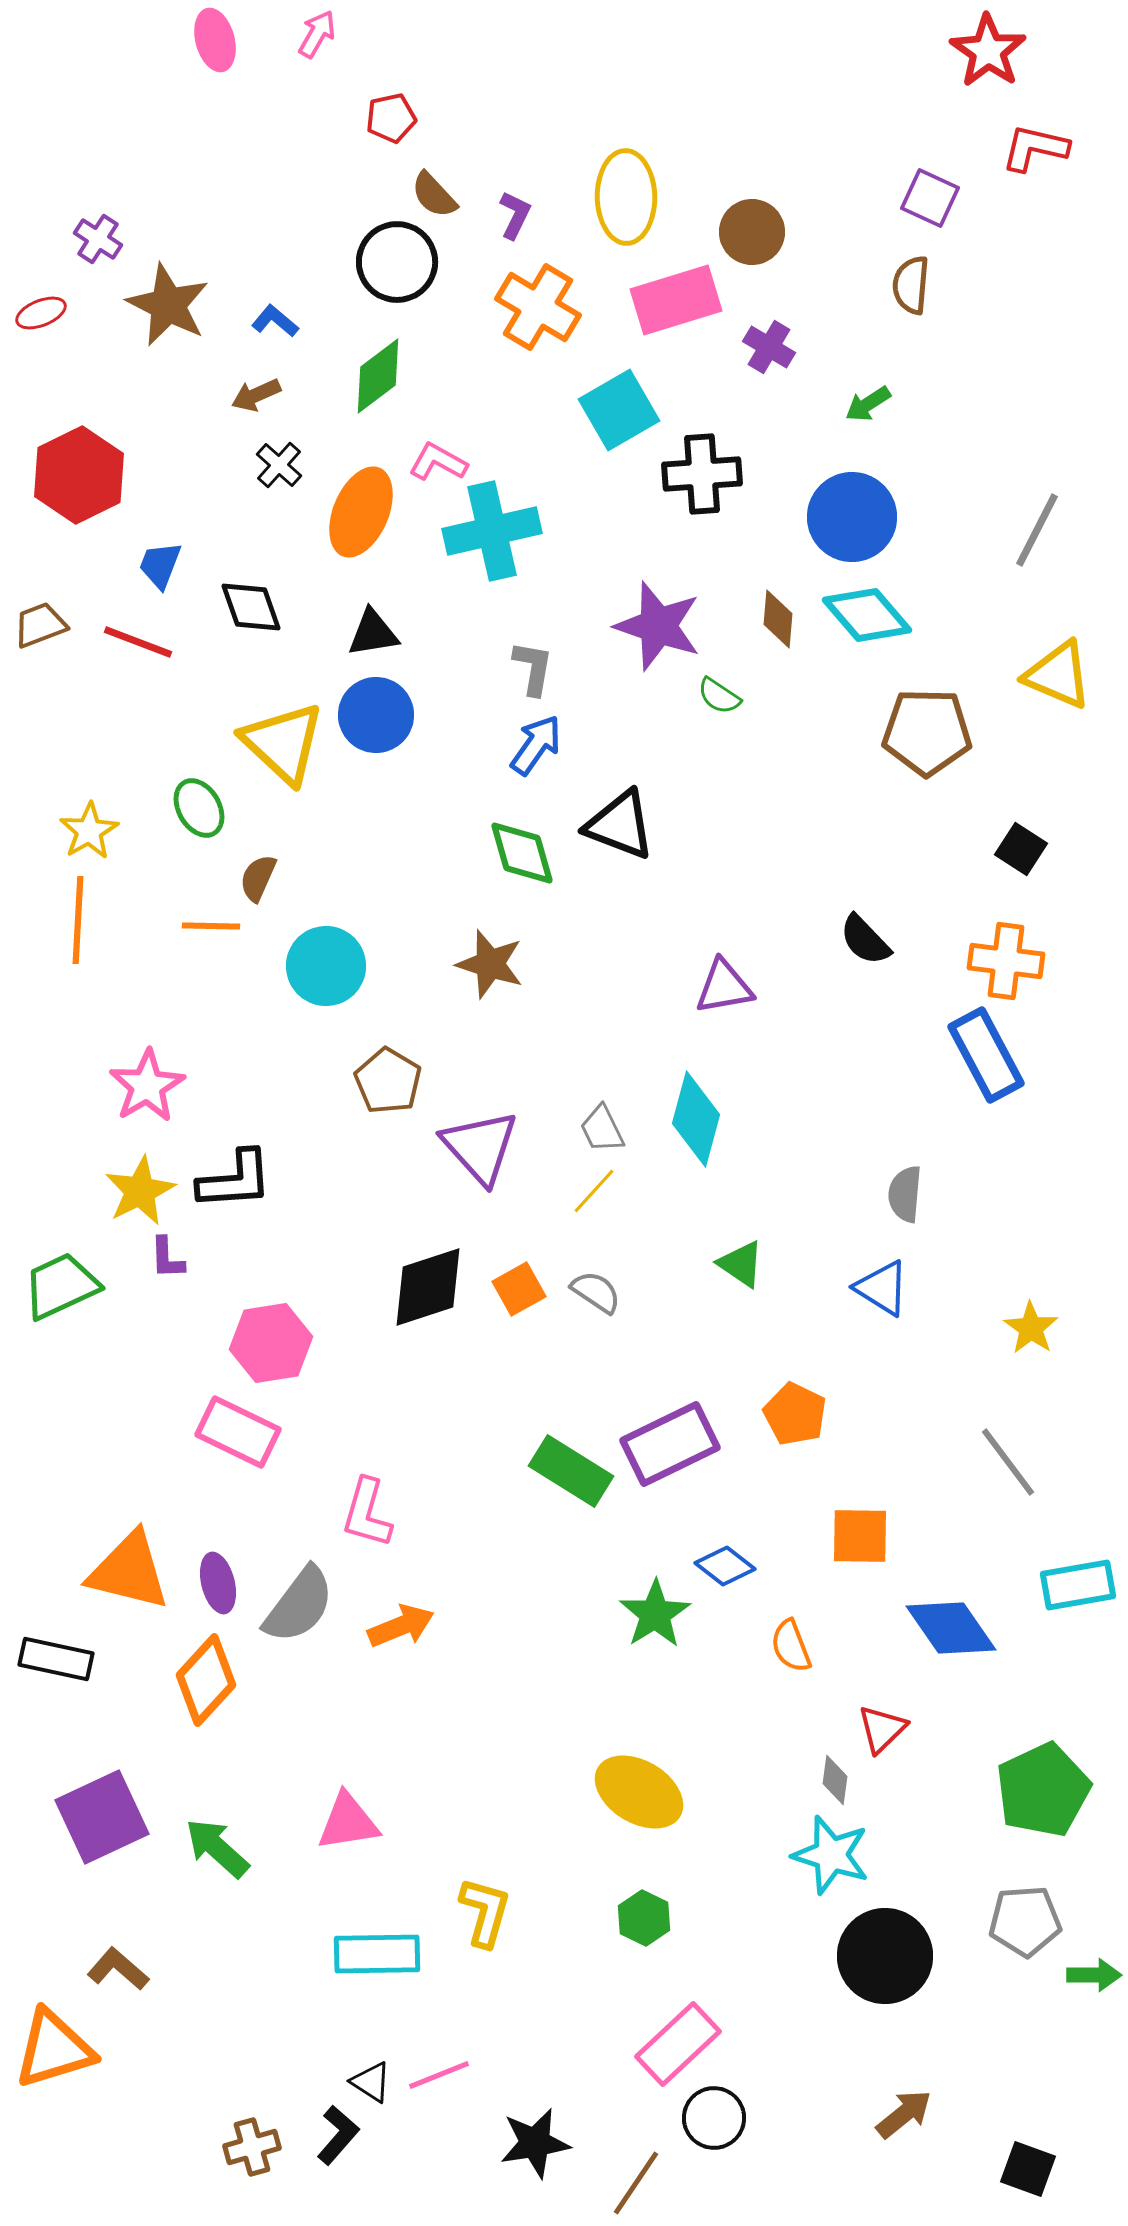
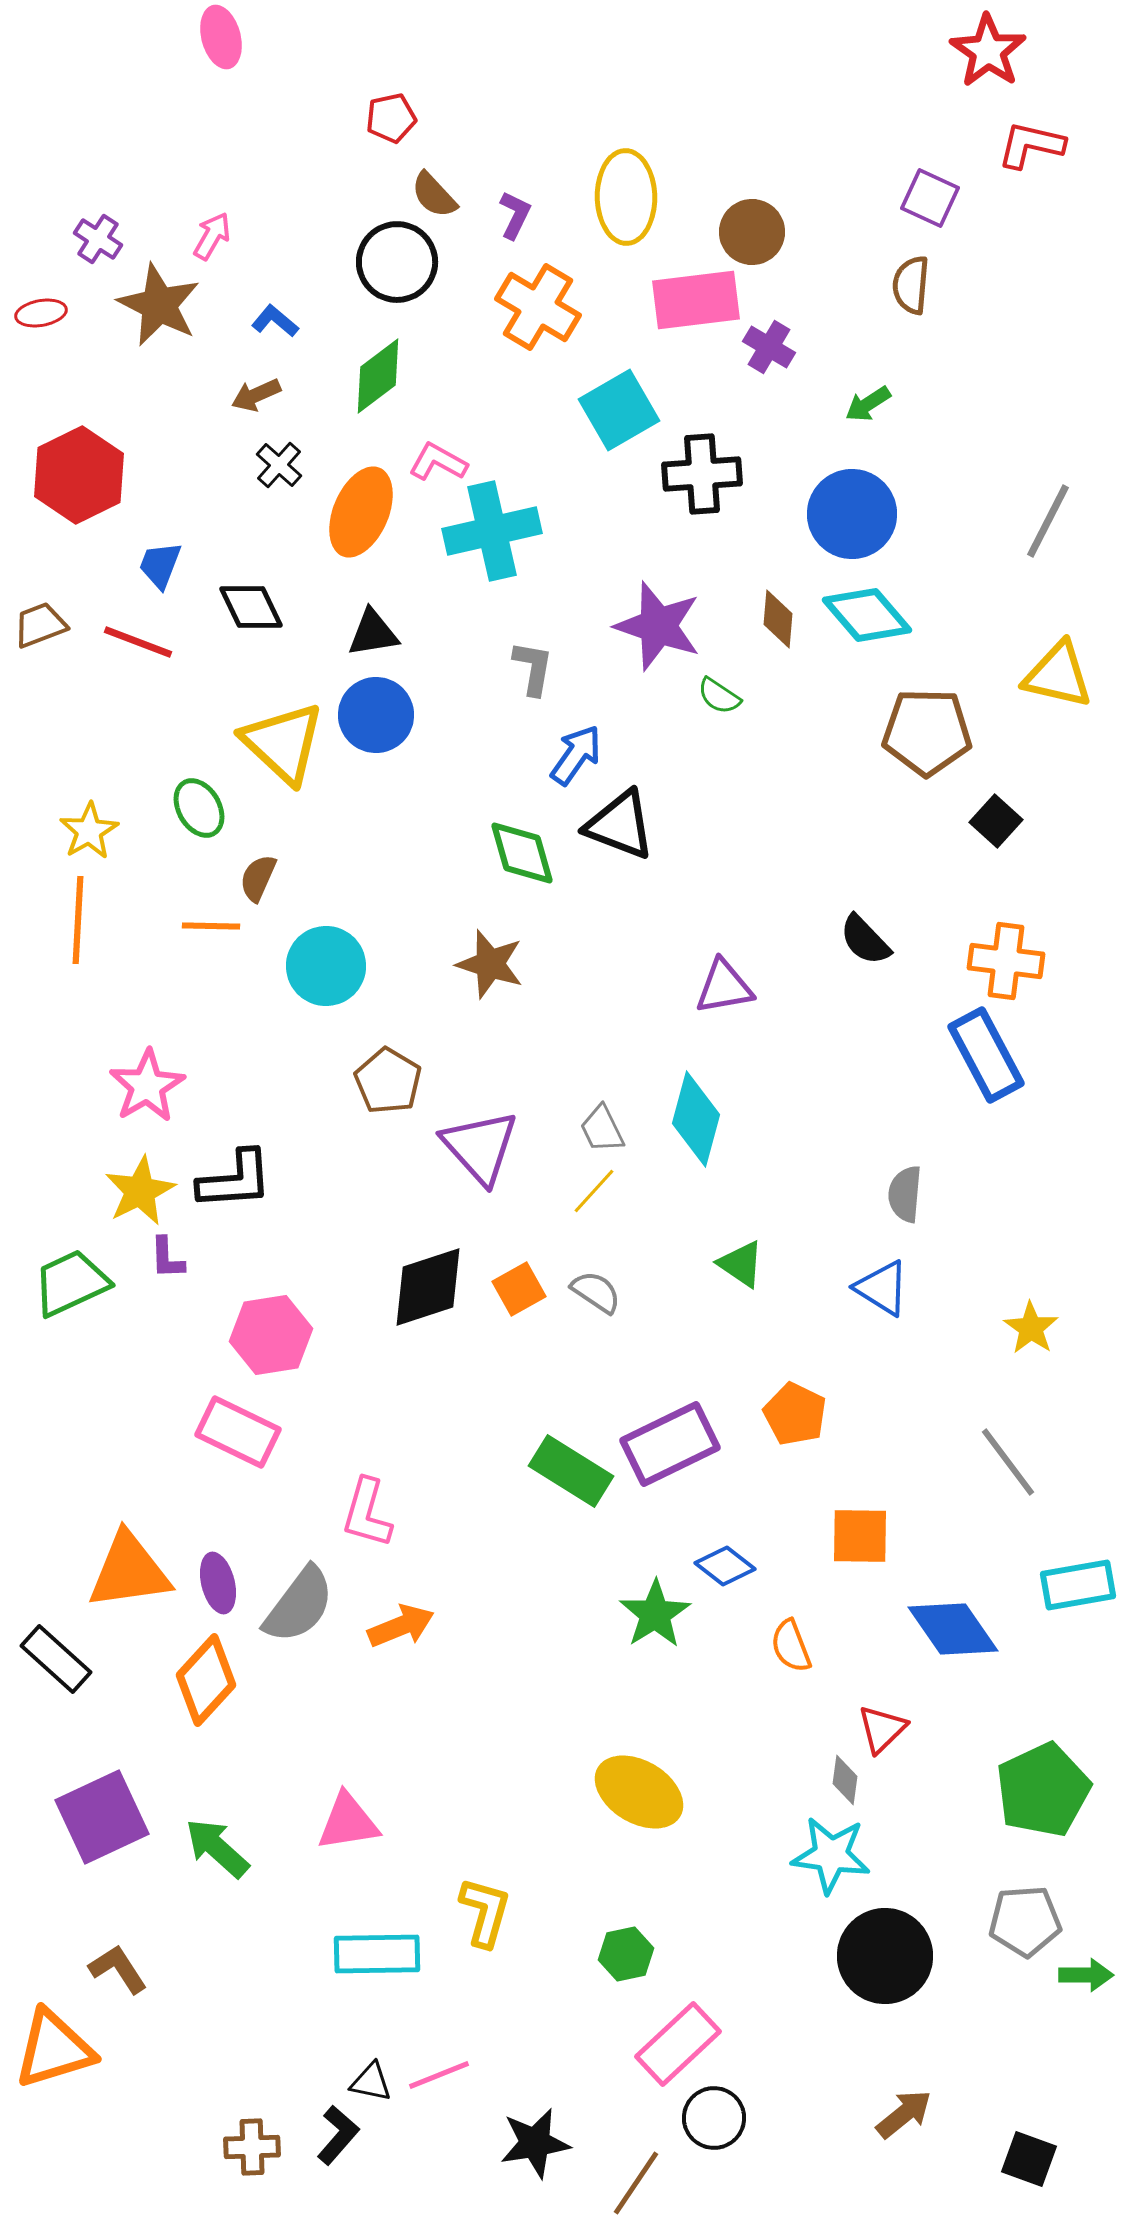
pink arrow at (317, 34): moved 105 px left, 202 px down
pink ellipse at (215, 40): moved 6 px right, 3 px up
red L-shape at (1035, 148): moved 4 px left, 3 px up
pink rectangle at (676, 300): moved 20 px right; rotated 10 degrees clockwise
brown star at (168, 305): moved 9 px left
red ellipse at (41, 313): rotated 12 degrees clockwise
blue circle at (852, 517): moved 3 px up
gray line at (1037, 530): moved 11 px right, 9 px up
black diamond at (251, 607): rotated 6 degrees counterclockwise
yellow triangle at (1058, 675): rotated 10 degrees counterclockwise
blue arrow at (536, 745): moved 40 px right, 10 px down
black square at (1021, 849): moved 25 px left, 28 px up; rotated 9 degrees clockwise
green trapezoid at (61, 1286): moved 10 px right, 3 px up
pink hexagon at (271, 1343): moved 8 px up
orange triangle at (129, 1571): rotated 22 degrees counterclockwise
blue diamond at (951, 1628): moved 2 px right, 1 px down
black rectangle at (56, 1659): rotated 30 degrees clockwise
gray diamond at (835, 1780): moved 10 px right
cyan star at (831, 1855): rotated 10 degrees counterclockwise
green hexagon at (644, 1918): moved 18 px left, 36 px down; rotated 22 degrees clockwise
brown L-shape at (118, 1969): rotated 16 degrees clockwise
green arrow at (1094, 1975): moved 8 px left
black triangle at (371, 2082): rotated 21 degrees counterclockwise
brown cross at (252, 2147): rotated 14 degrees clockwise
black square at (1028, 2169): moved 1 px right, 10 px up
